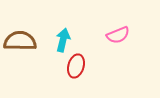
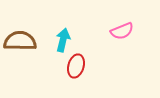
pink semicircle: moved 4 px right, 4 px up
